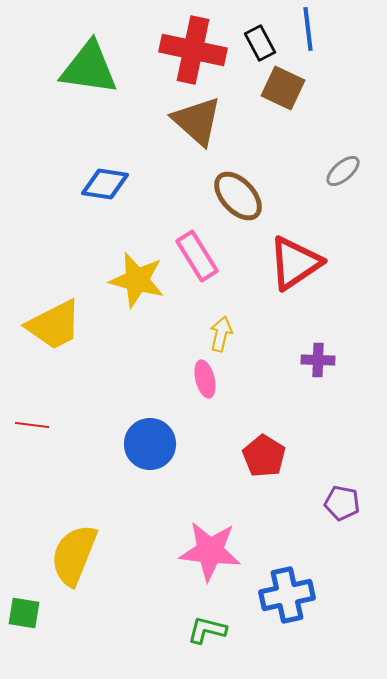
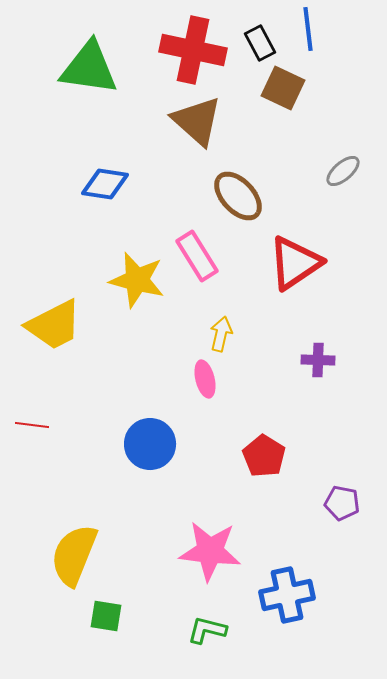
green square: moved 82 px right, 3 px down
